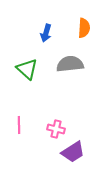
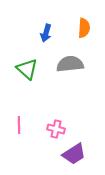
purple trapezoid: moved 1 px right, 2 px down
